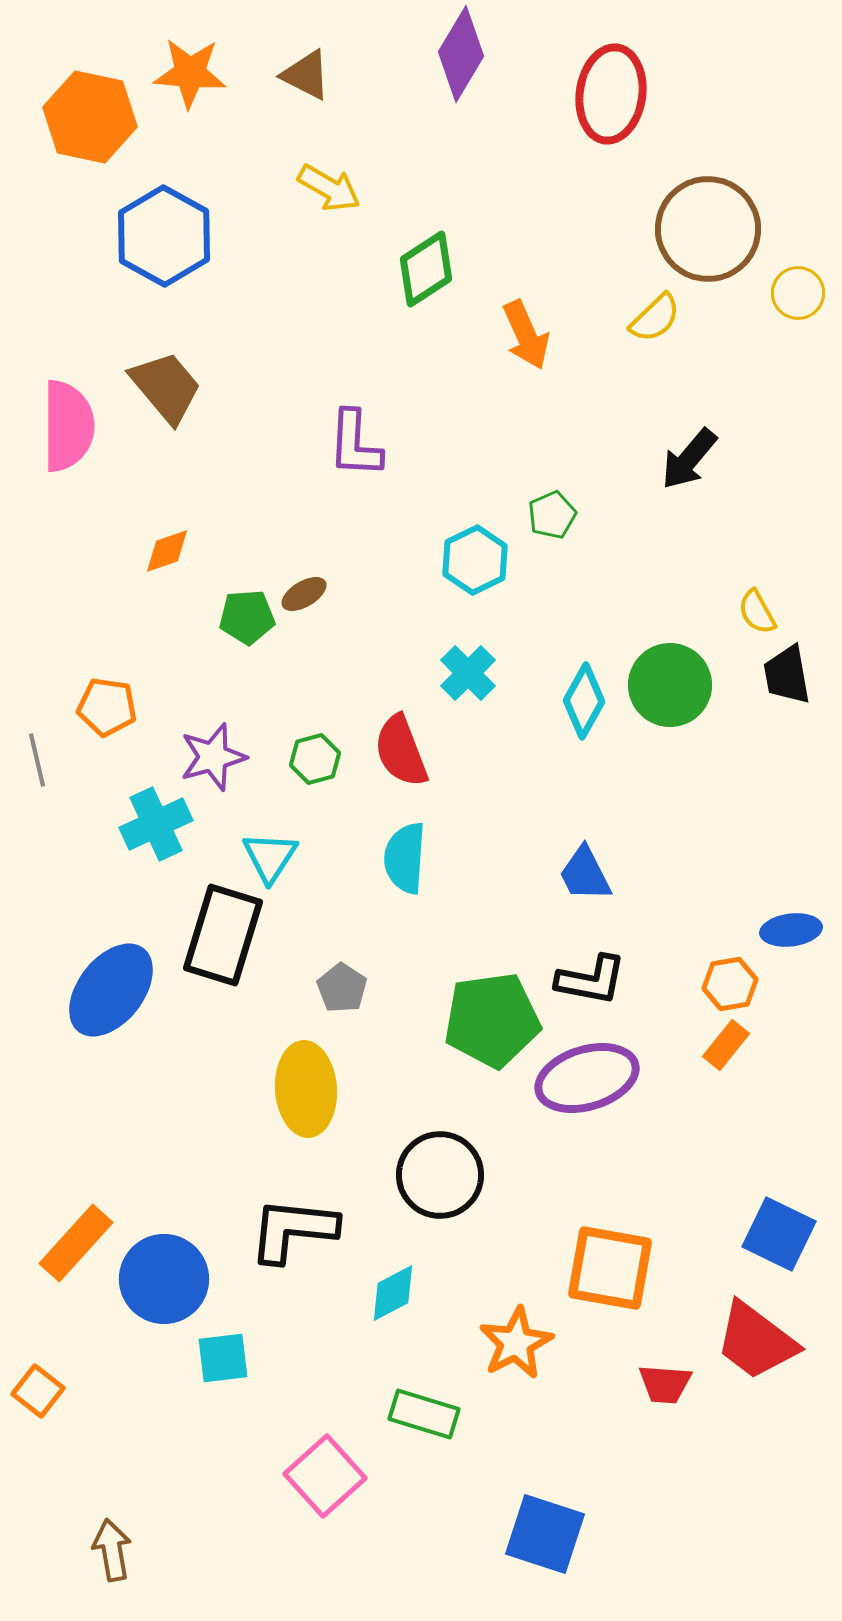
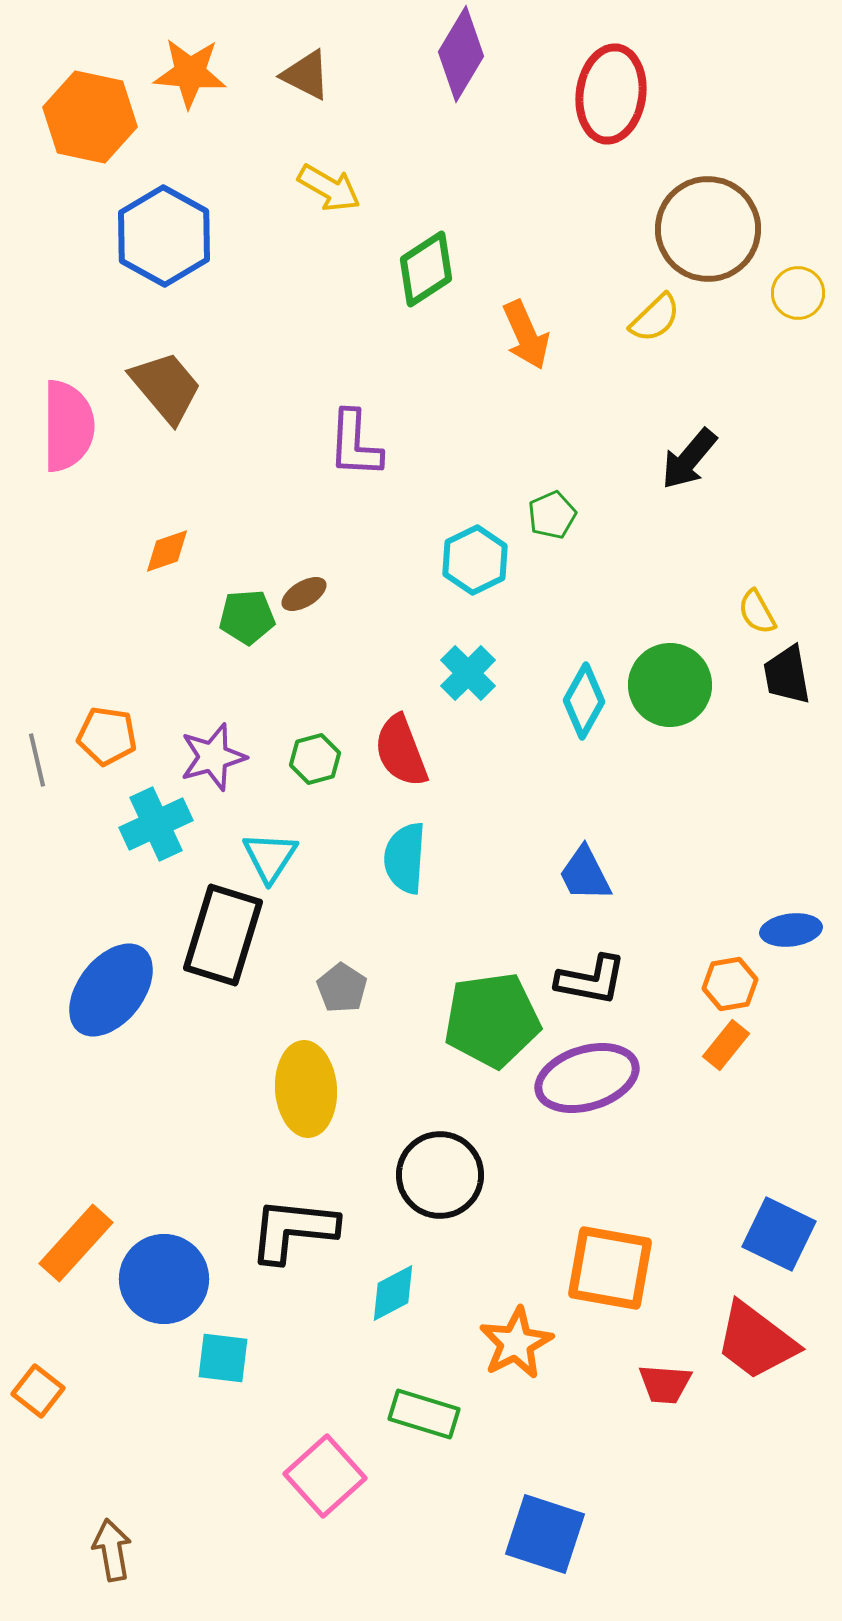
orange pentagon at (107, 707): moved 29 px down
cyan square at (223, 1358): rotated 14 degrees clockwise
